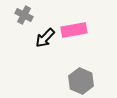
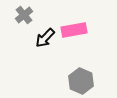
gray cross: rotated 24 degrees clockwise
